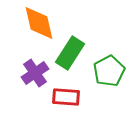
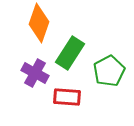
orange diamond: rotated 33 degrees clockwise
purple cross: rotated 28 degrees counterclockwise
red rectangle: moved 1 px right
